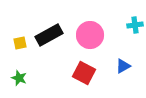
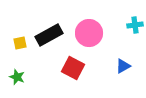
pink circle: moved 1 px left, 2 px up
red square: moved 11 px left, 5 px up
green star: moved 2 px left, 1 px up
